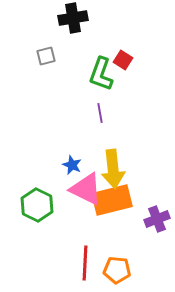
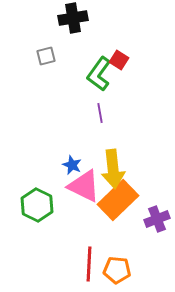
red square: moved 4 px left
green L-shape: moved 2 px left; rotated 16 degrees clockwise
pink triangle: moved 2 px left, 3 px up
orange rectangle: moved 6 px right; rotated 30 degrees counterclockwise
red line: moved 4 px right, 1 px down
